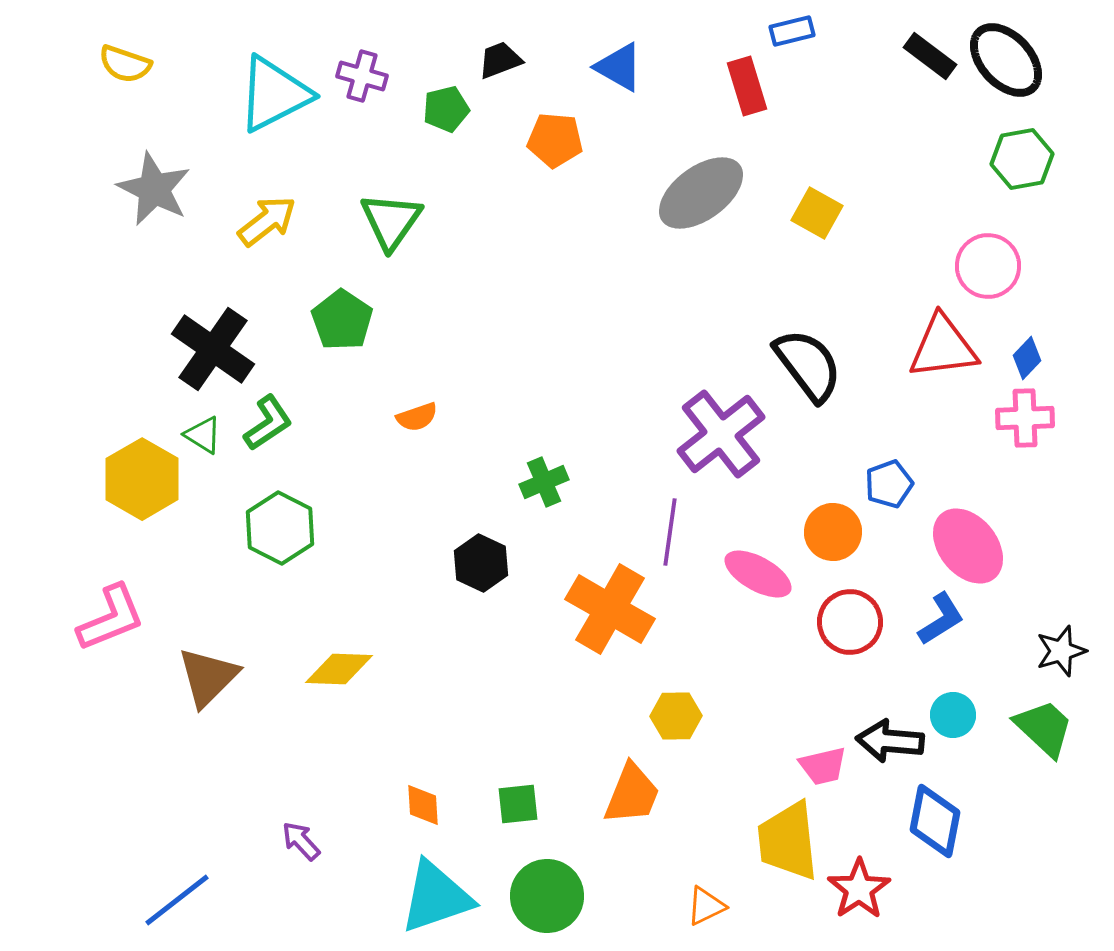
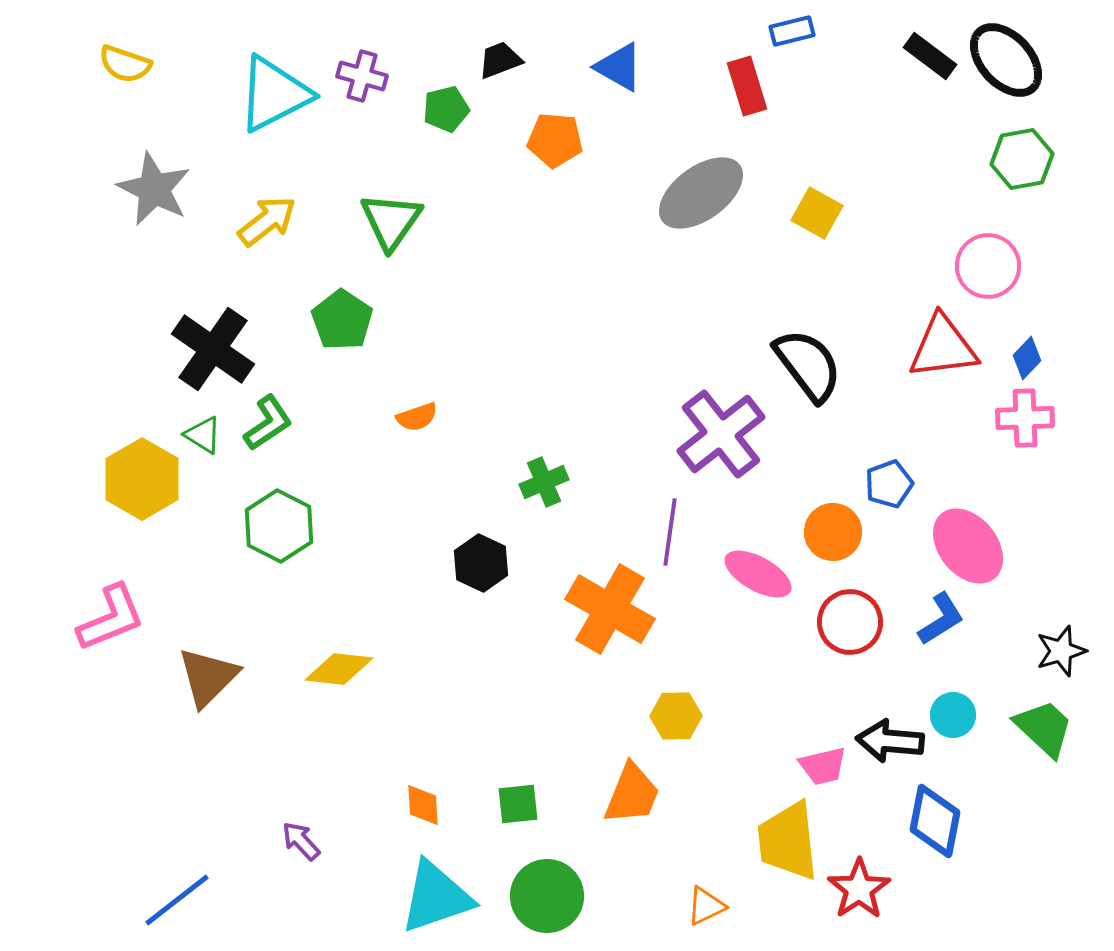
green hexagon at (280, 528): moved 1 px left, 2 px up
yellow diamond at (339, 669): rotated 4 degrees clockwise
